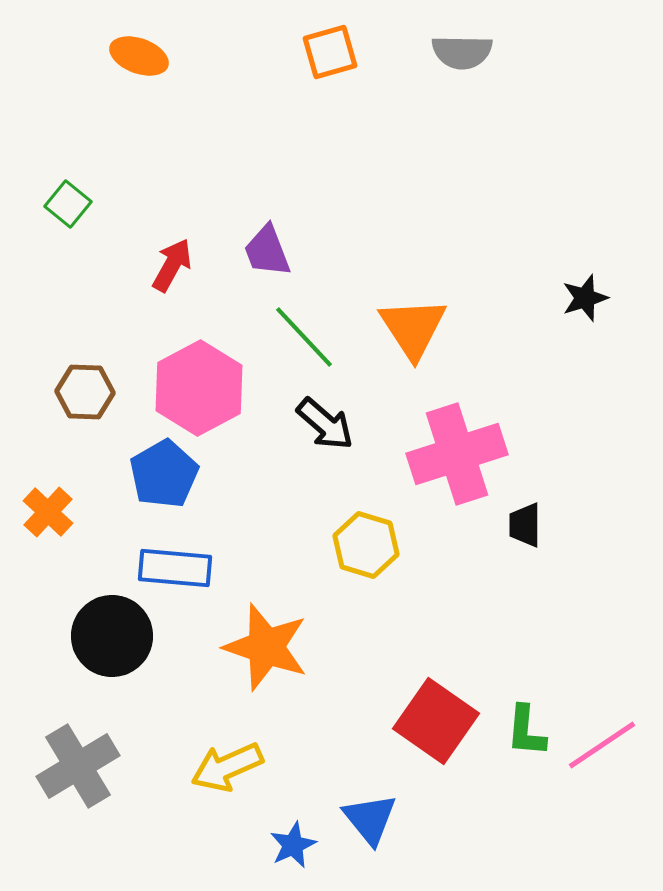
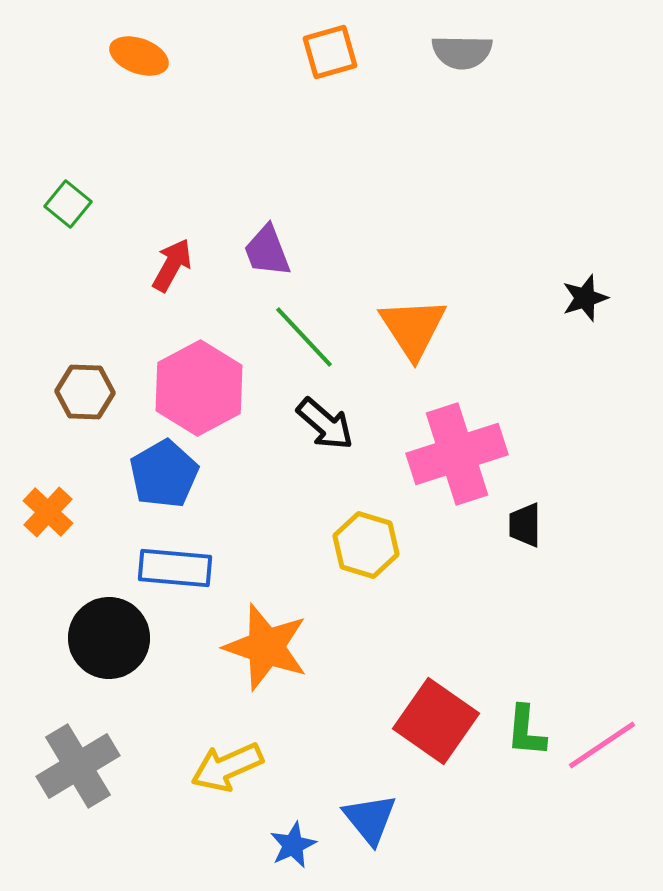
black circle: moved 3 px left, 2 px down
